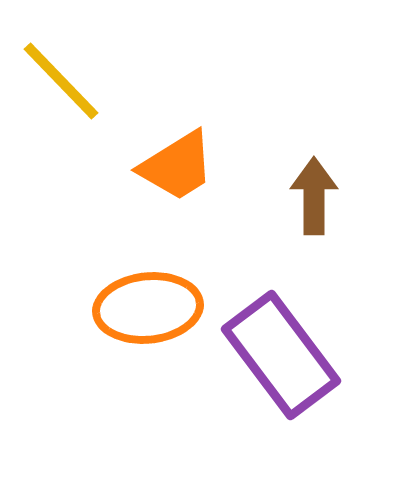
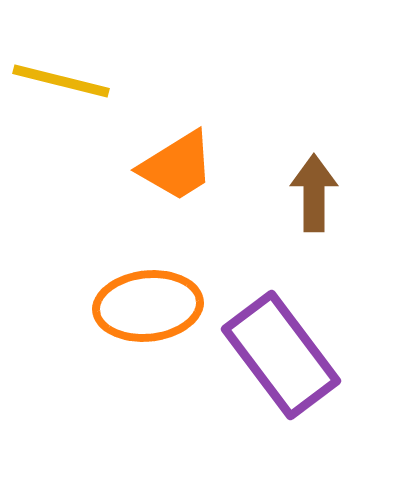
yellow line: rotated 32 degrees counterclockwise
brown arrow: moved 3 px up
orange ellipse: moved 2 px up
